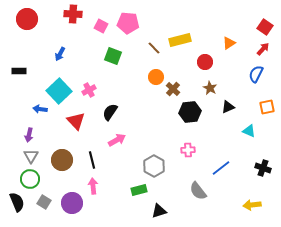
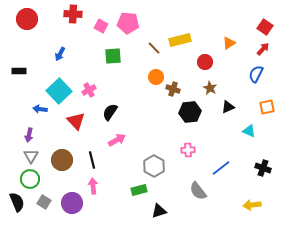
green square at (113, 56): rotated 24 degrees counterclockwise
brown cross at (173, 89): rotated 24 degrees counterclockwise
